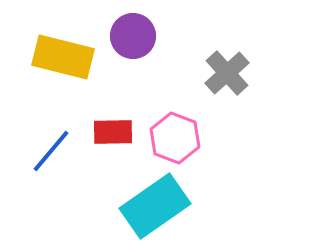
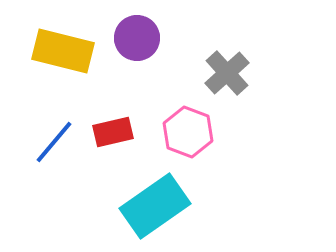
purple circle: moved 4 px right, 2 px down
yellow rectangle: moved 6 px up
red rectangle: rotated 12 degrees counterclockwise
pink hexagon: moved 13 px right, 6 px up
blue line: moved 3 px right, 9 px up
